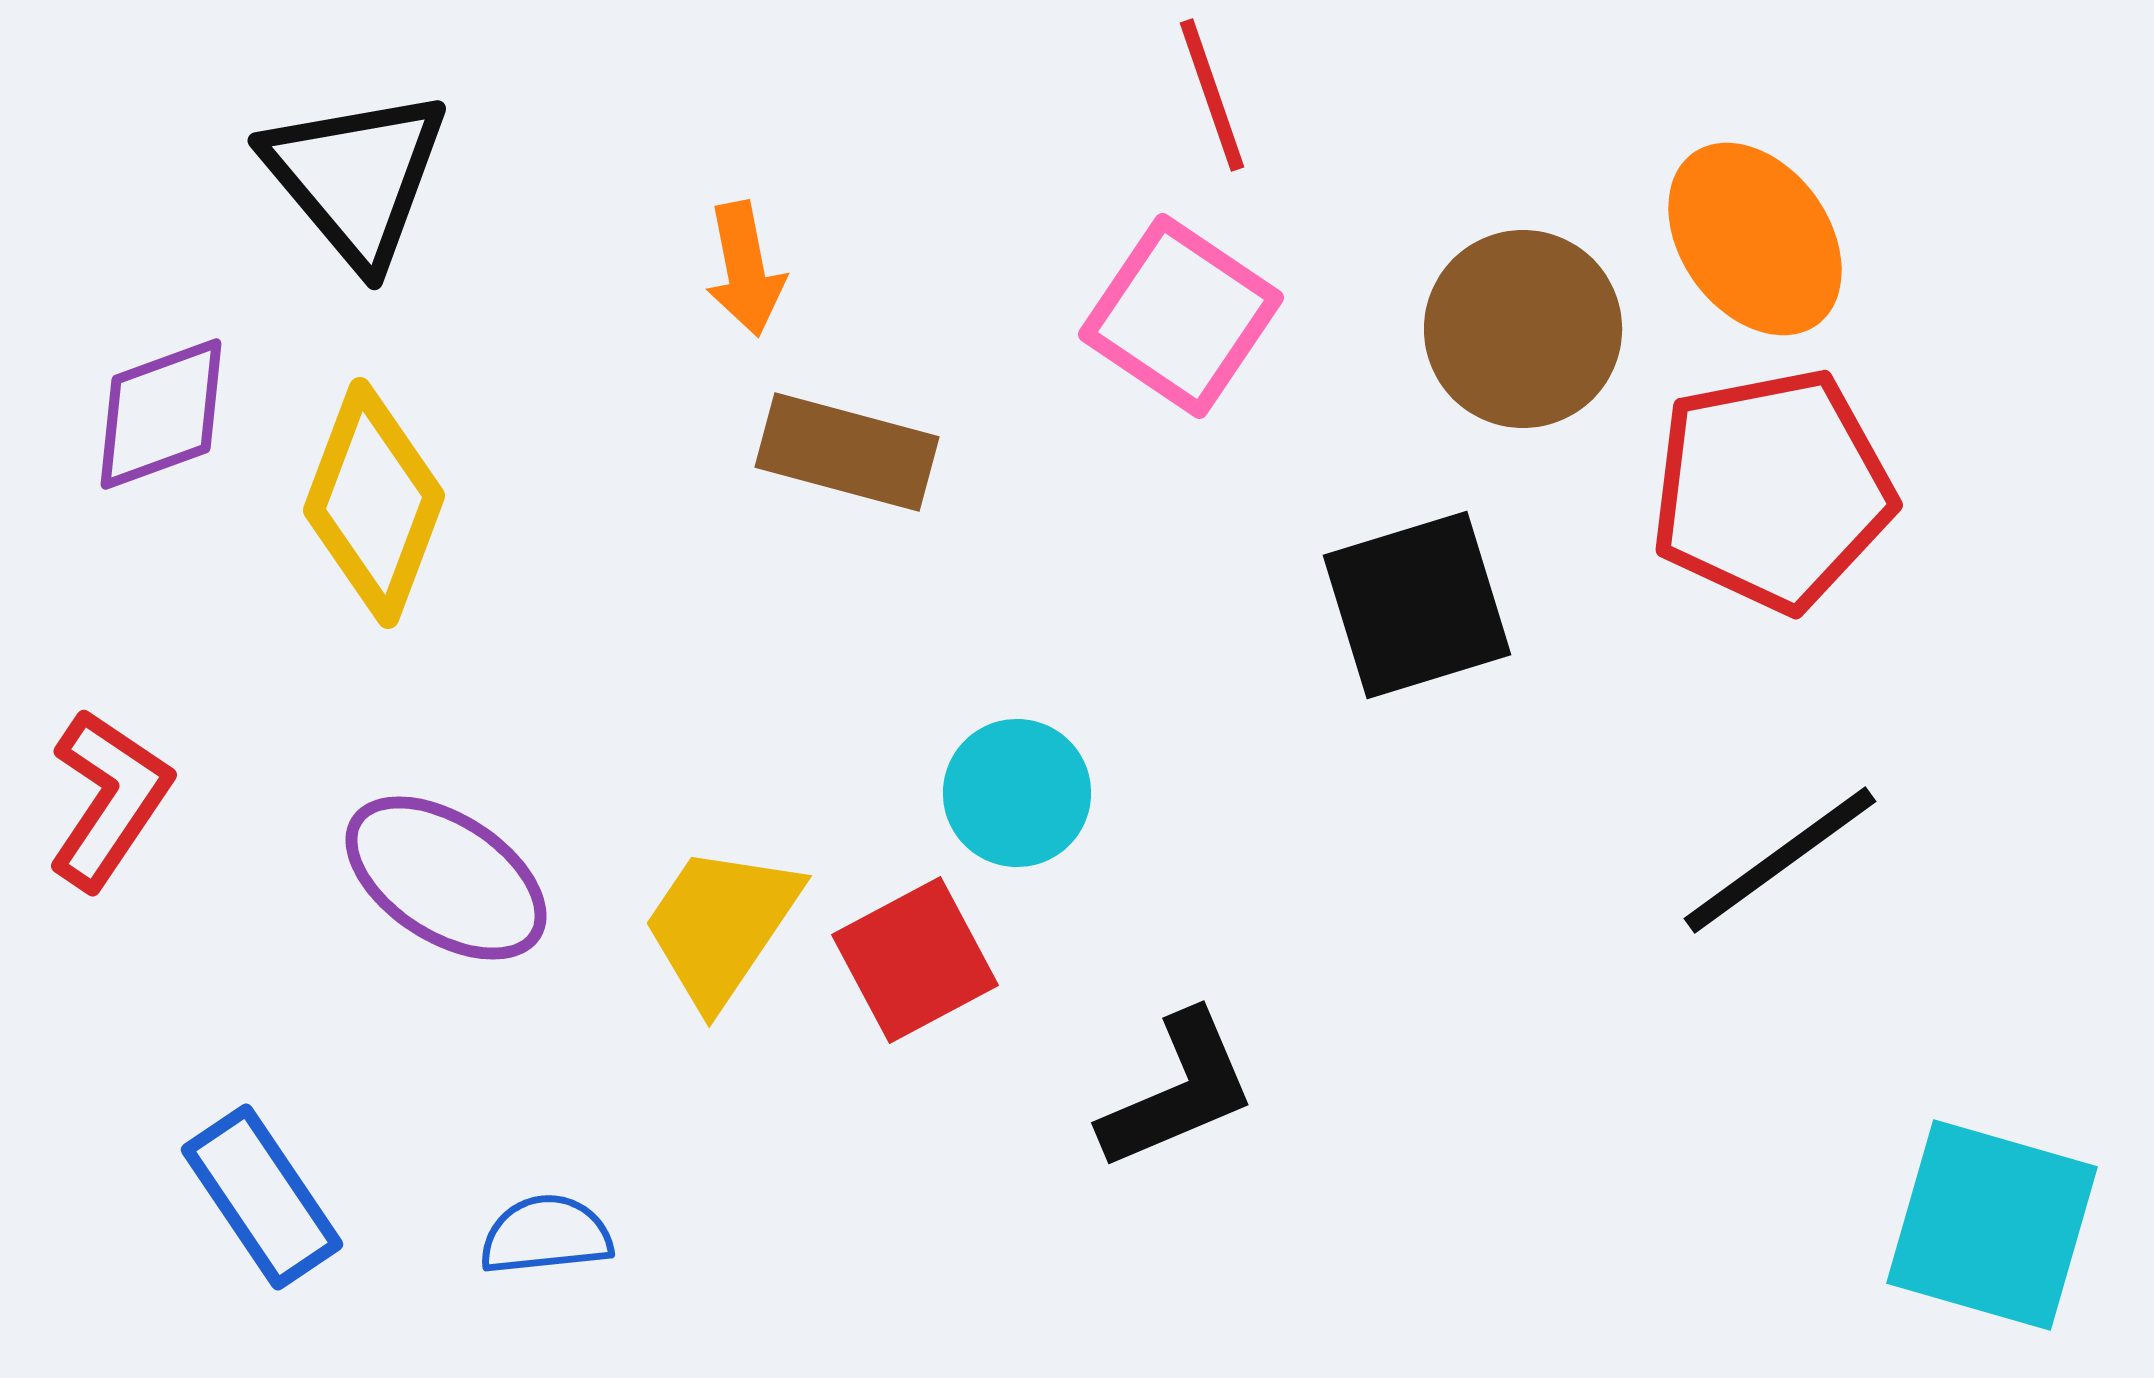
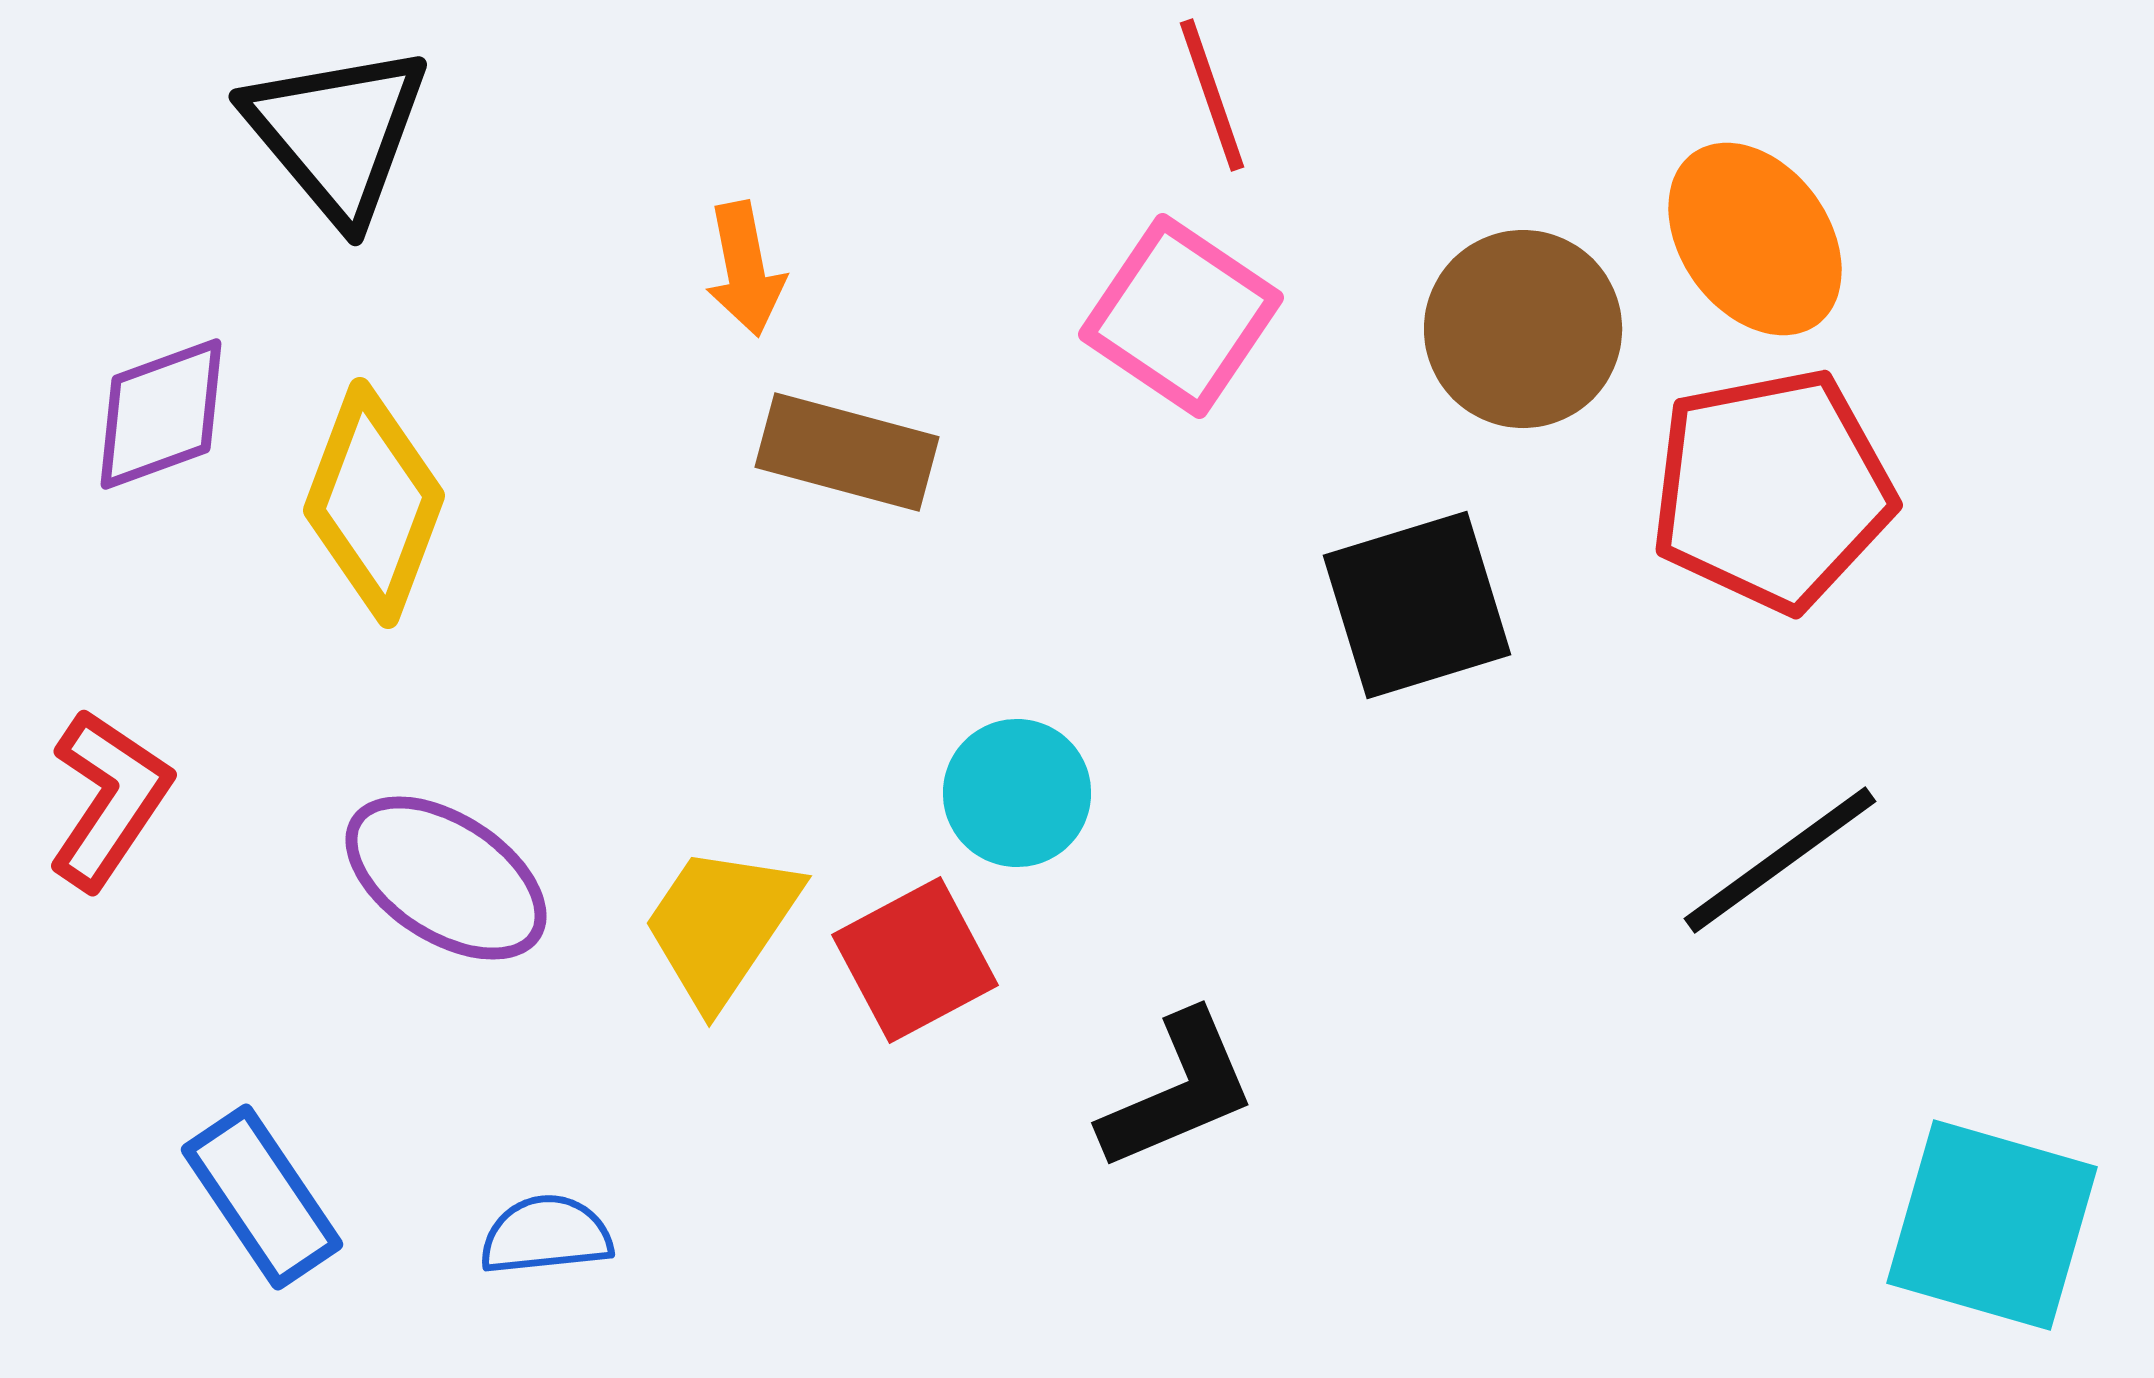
black triangle: moved 19 px left, 44 px up
